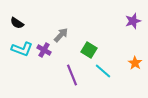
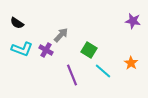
purple star: rotated 28 degrees clockwise
purple cross: moved 2 px right
orange star: moved 4 px left
